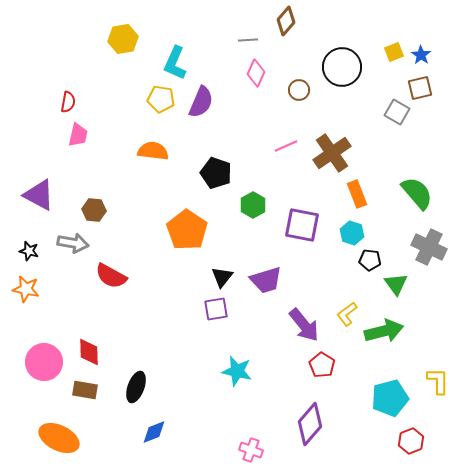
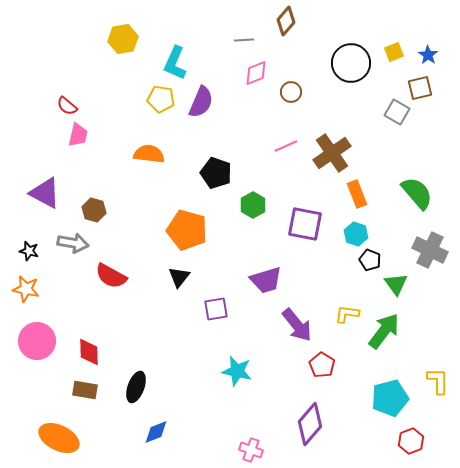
gray line at (248, 40): moved 4 px left
blue star at (421, 55): moved 7 px right
black circle at (342, 67): moved 9 px right, 4 px up
pink diamond at (256, 73): rotated 44 degrees clockwise
brown circle at (299, 90): moved 8 px left, 2 px down
red semicircle at (68, 102): moved 1 px left, 4 px down; rotated 120 degrees clockwise
orange semicircle at (153, 151): moved 4 px left, 3 px down
purple triangle at (39, 195): moved 6 px right, 2 px up
brown hexagon at (94, 210): rotated 10 degrees clockwise
purple square at (302, 225): moved 3 px right, 1 px up
orange pentagon at (187, 230): rotated 18 degrees counterclockwise
cyan hexagon at (352, 233): moved 4 px right, 1 px down
gray cross at (429, 247): moved 1 px right, 3 px down
black pentagon at (370, 260): rotated 15 degrees clockwise
black triangle at (222, 277): moved 43 px left
yellow L-shape at (347, 314): rotated 45 degrees clockwise
purple arrow at (304, 325): moved 7 px left
green arrow at (384, 331): rotated 39 degrees counterclockwise
pink circle at (44, 362): moved 7 px left, 21 px up
blue diamond at (154, 432): moved 2 px right
